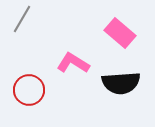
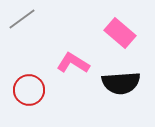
gray line: rotated 24 degrees clockwise
